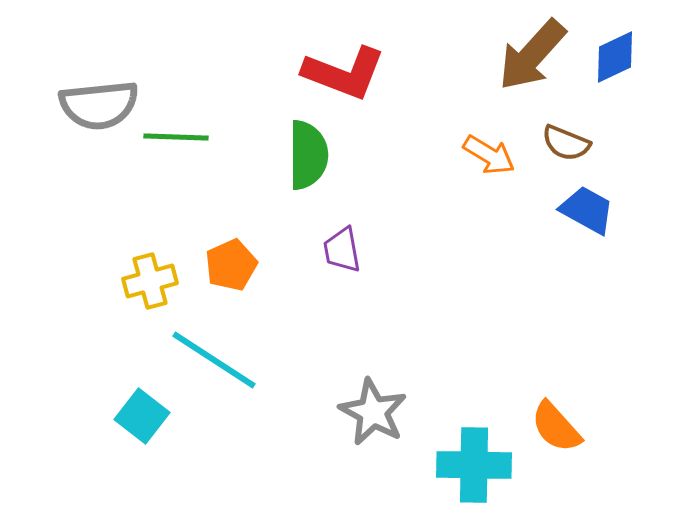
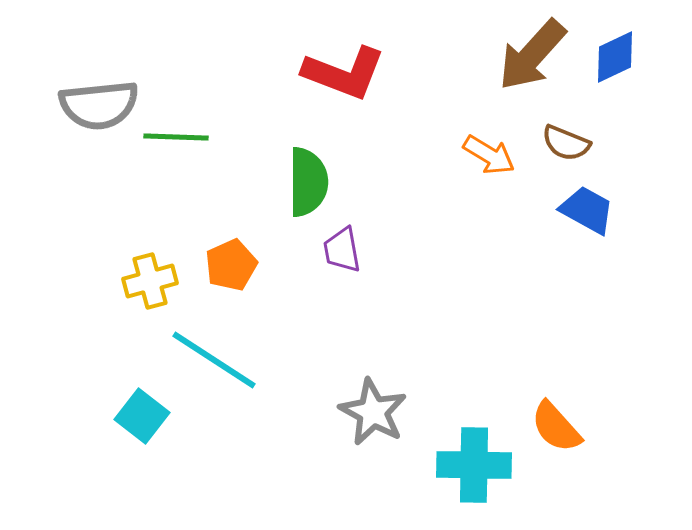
green semicircle: moved 27 px down
